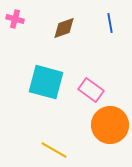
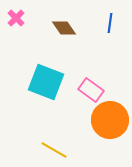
pink cross: moved 1 px right, 1 px up; rotated 30 degrees clockwise
blue line: rotated 18 degrees clockwise
brown diamond: rotated 75 degrees clockwise
cyan square: rotated 6 degrees clockwise
orange circle: moved 5 px up
